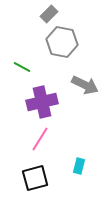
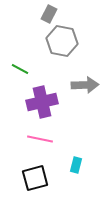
gray rectangle: rotated 18 degrees counterclockwise
gray hexagon: moved 1 px up
green line: moved 2 px left, 2 px down
gray arrow: rotated 28 degrees counterclockwise
pink line: rotated 70 degrees clockwise
cyan rectangle: moved 3 px left, 1 px up
